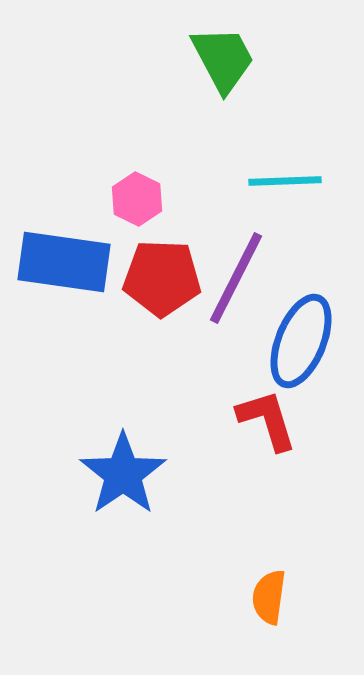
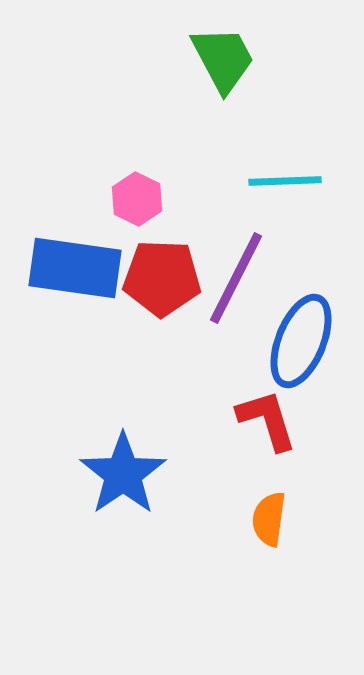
blue rectangle: moved 11 px right, 6 px down
orange semicircle: moved 78 px up
